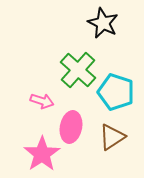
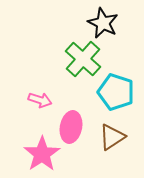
green cross: moved 5 px right, 11 px up
pink arrow: moved 2 px left, 1 px up
